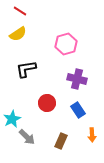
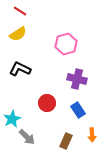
black L-shape: moved 6 px left; rotated 35 degrees clockwise
brown rectangle: moved 5 px right
